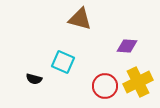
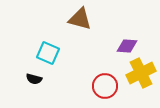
cyan square: moved 15 px left, 9 px up
yellow cross: moved 3 px right, 9 px up
